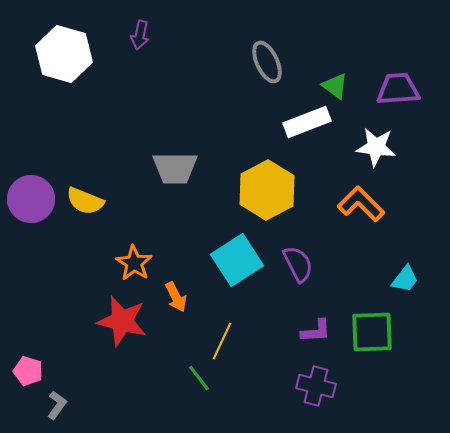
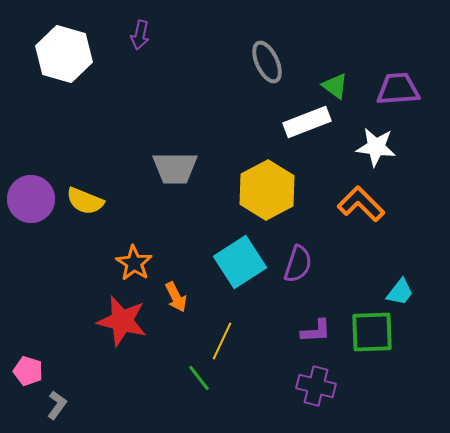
cyan square: moved 3 px right, 2 px down
purple semicircle: rotated 45 degrees clockwise
cyan trapezoid: moved 5 px left, 13 px down
